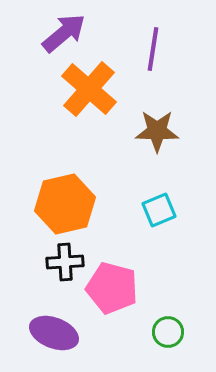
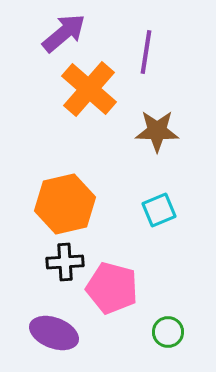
purple line: moved 7 px left, 3 px down
